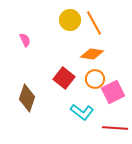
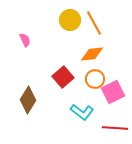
orange diamond: rotated 15 degrees counterclockwise
red square: moved 1 px left, 1 px up; rotated 10 degrees clockwise
brown diamond: moved 1 px right, 2 px down; rotated 12 degrees clockwise
